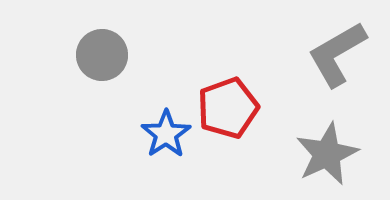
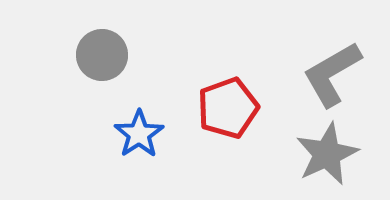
gray L-shape: moved 5 px left, 20 px down
blue star: moved 27 px left
